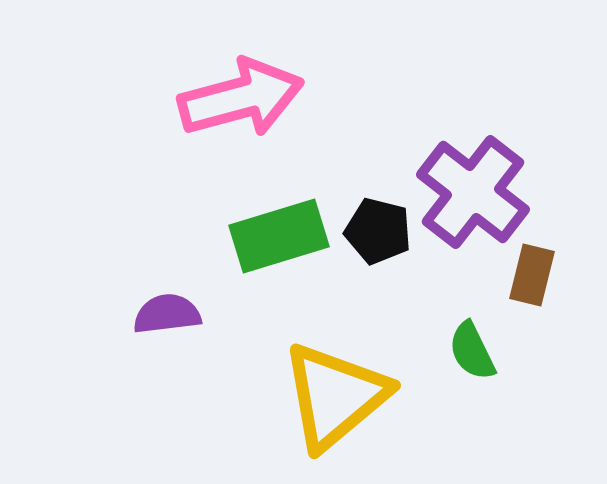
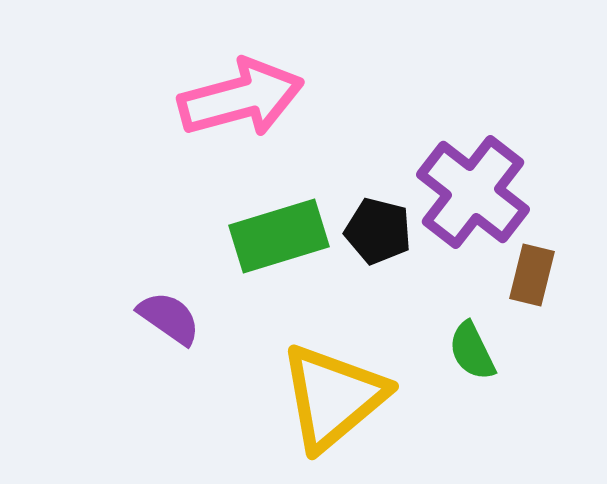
purple semicircle: moved 2 px right, 4 px down; rotated 42 degrees clockwise
yellow triangle: moved 2 px left, 1 px down
